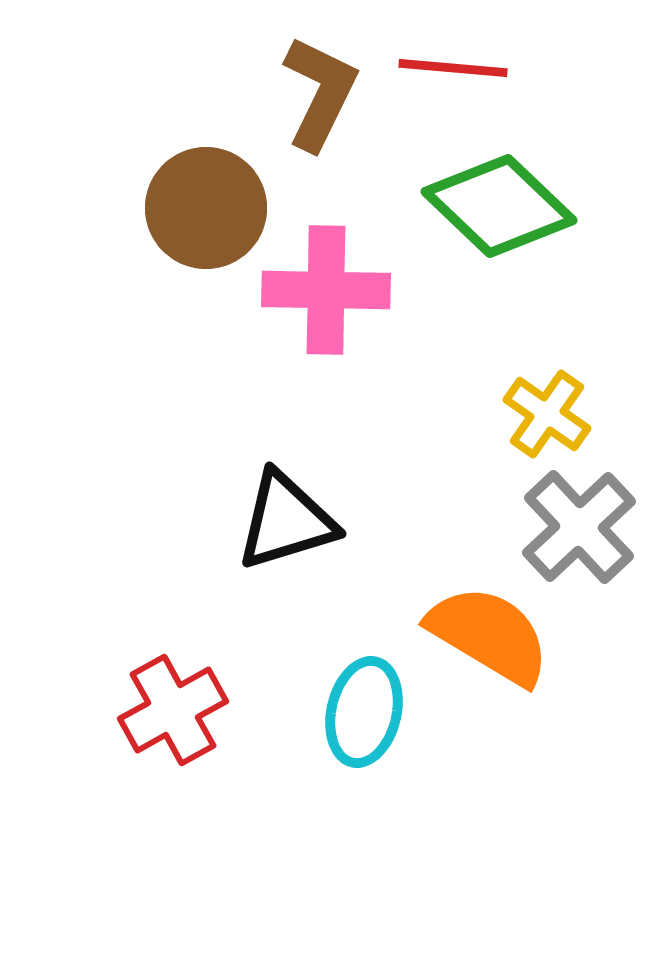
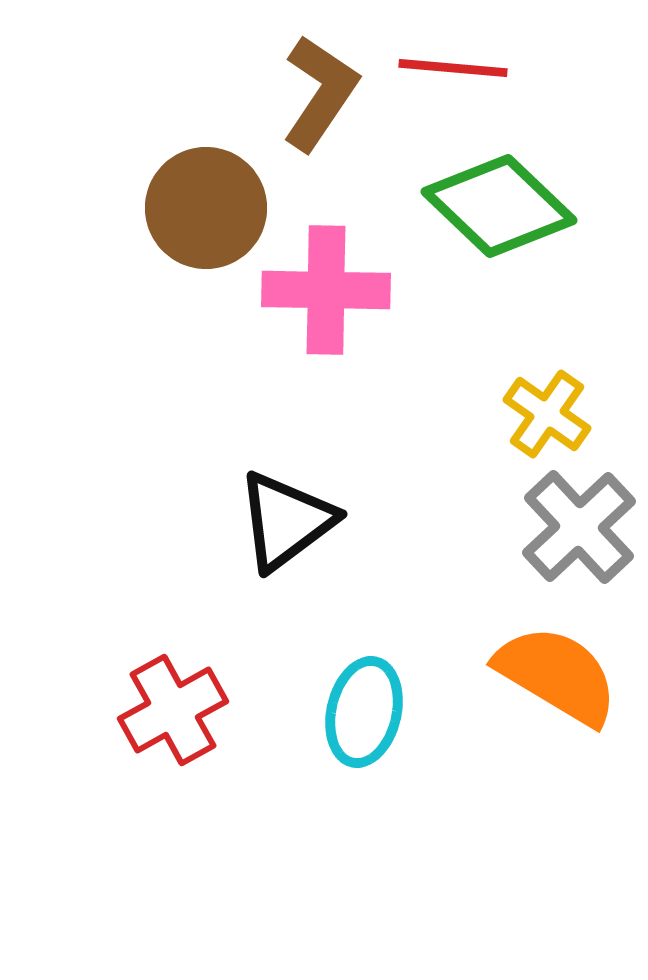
brown L-shape: rotated 8 degrees clockwise
black triangle: rotated 20 degrees counterclockwise
orange semicircle: moved 68 px right, 40 px down
